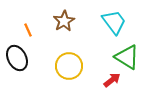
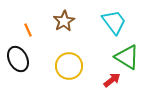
black ellipse: moved 1 px right, 1 px down
